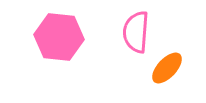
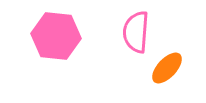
pink hexagon: moved 3 px left, 1 px up
